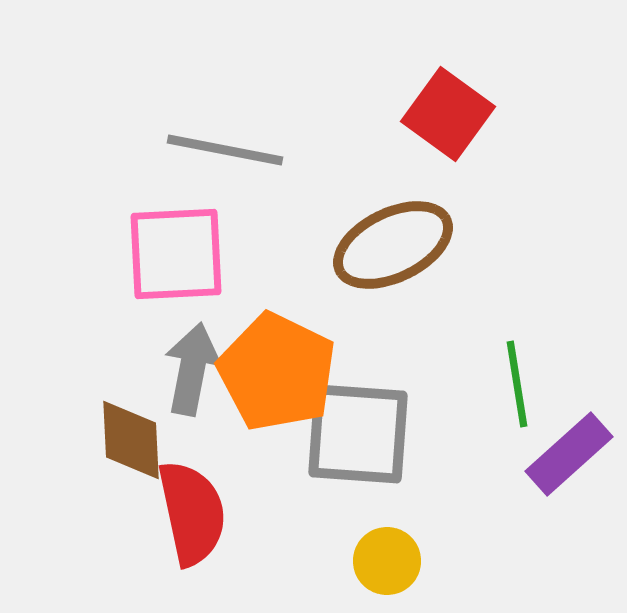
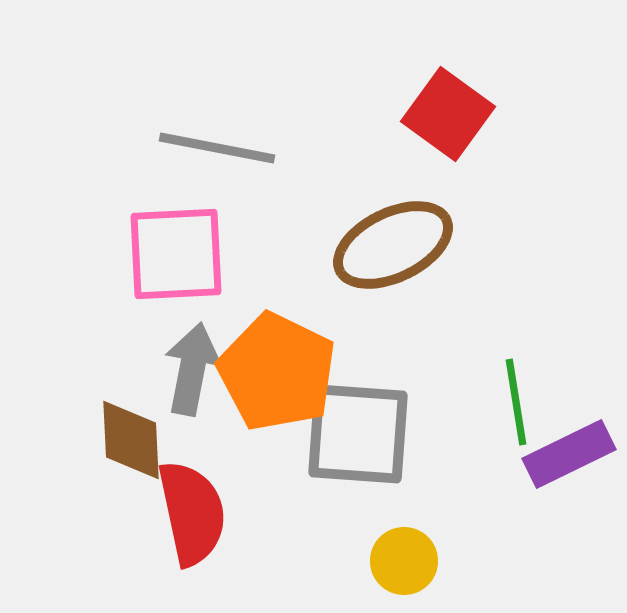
gray line: moved 8 px left, 2 px up
green line: moved 1 px left, 18 px down
purple rectangle: rotated 16 degrees clockwise
yellow circle: moved 17 px right
